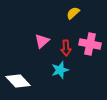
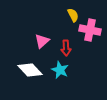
yellow semicircle: moved 2 px down; rotated 104 degrees clockwise
pink cross: moved 14 px up
cyan star: rotated 30 degrees counterclockwise
white diamond: moved 12 px right, 11 px up
